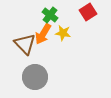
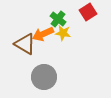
green cross: moved 8 px right, 4 px down
orange arrow: rotated 35 degrees clockwise
brown triangle: rotated 15 degrees counterclockwise
gray circle: moved 9 px right
